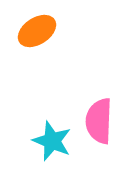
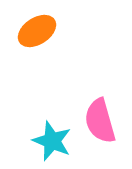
pink semicircle: moved 1 px right; rotated 18 degrees counterclockwise
